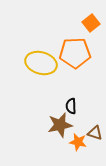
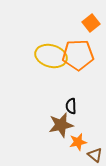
orange pentagon: moved 3 px right, 2 px down
yellow ellipse: moved 10 px right, 7 px up
brown star: moved 1 px right
brown triangle: moved 22 px down; rotated 21 degrees clockwise
orange star: rotated 24 degrees counterclockwise
